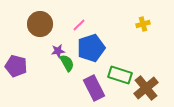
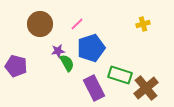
pink line: moved 2 px left, 1 px up
